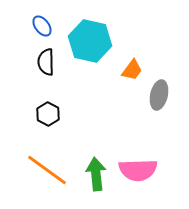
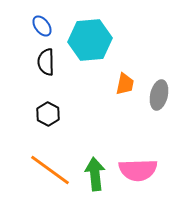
cyan hexagon: moved 1 px up; rotated 18 degrees counterclockwise
orange trapezoid: moved 7 px left, 14 px down; rotated 25 degrees counterclockwise
orange line: moved 3 px right
green arrow: moved 1 px left
